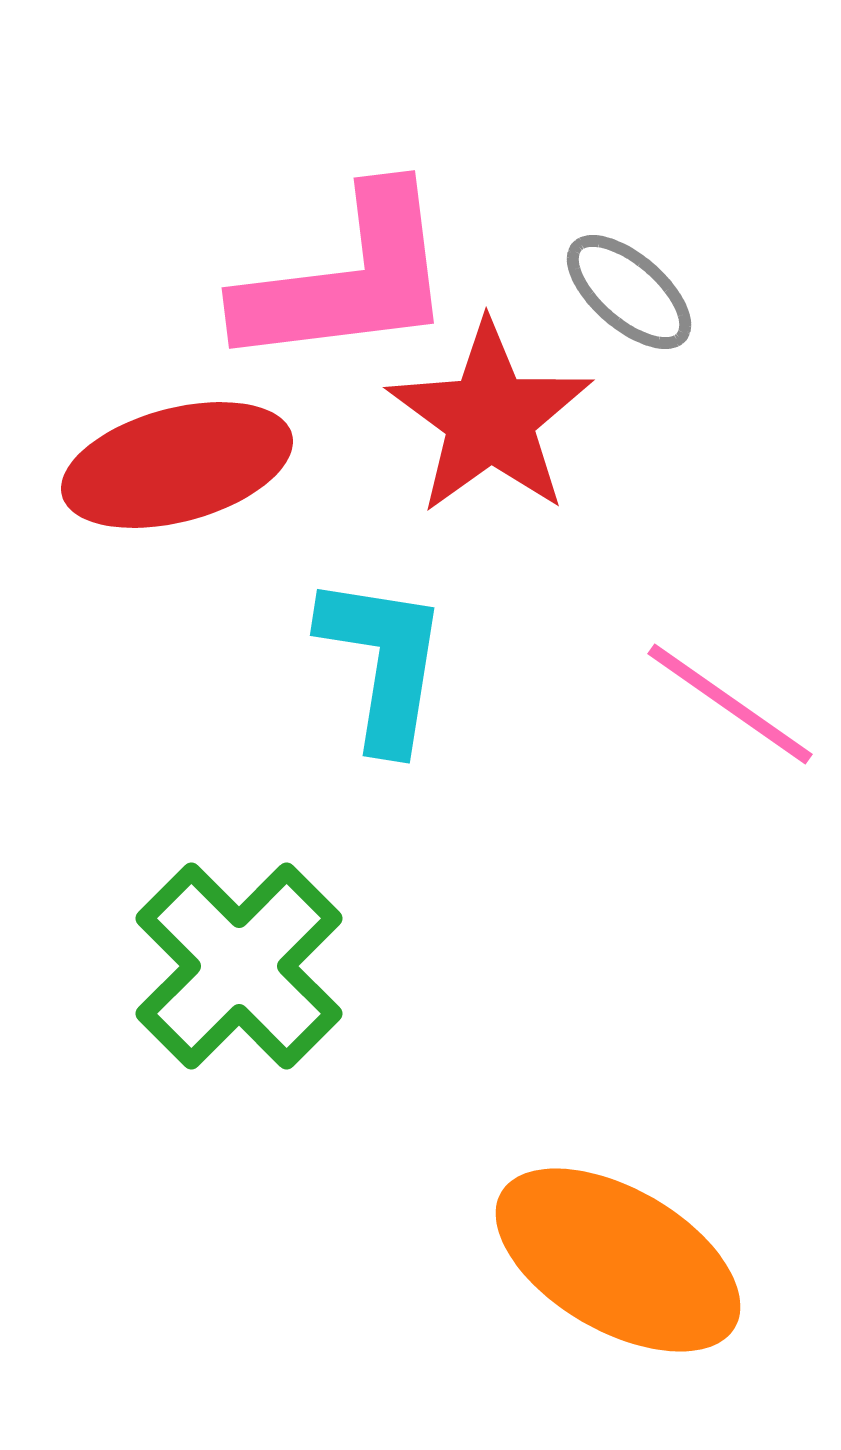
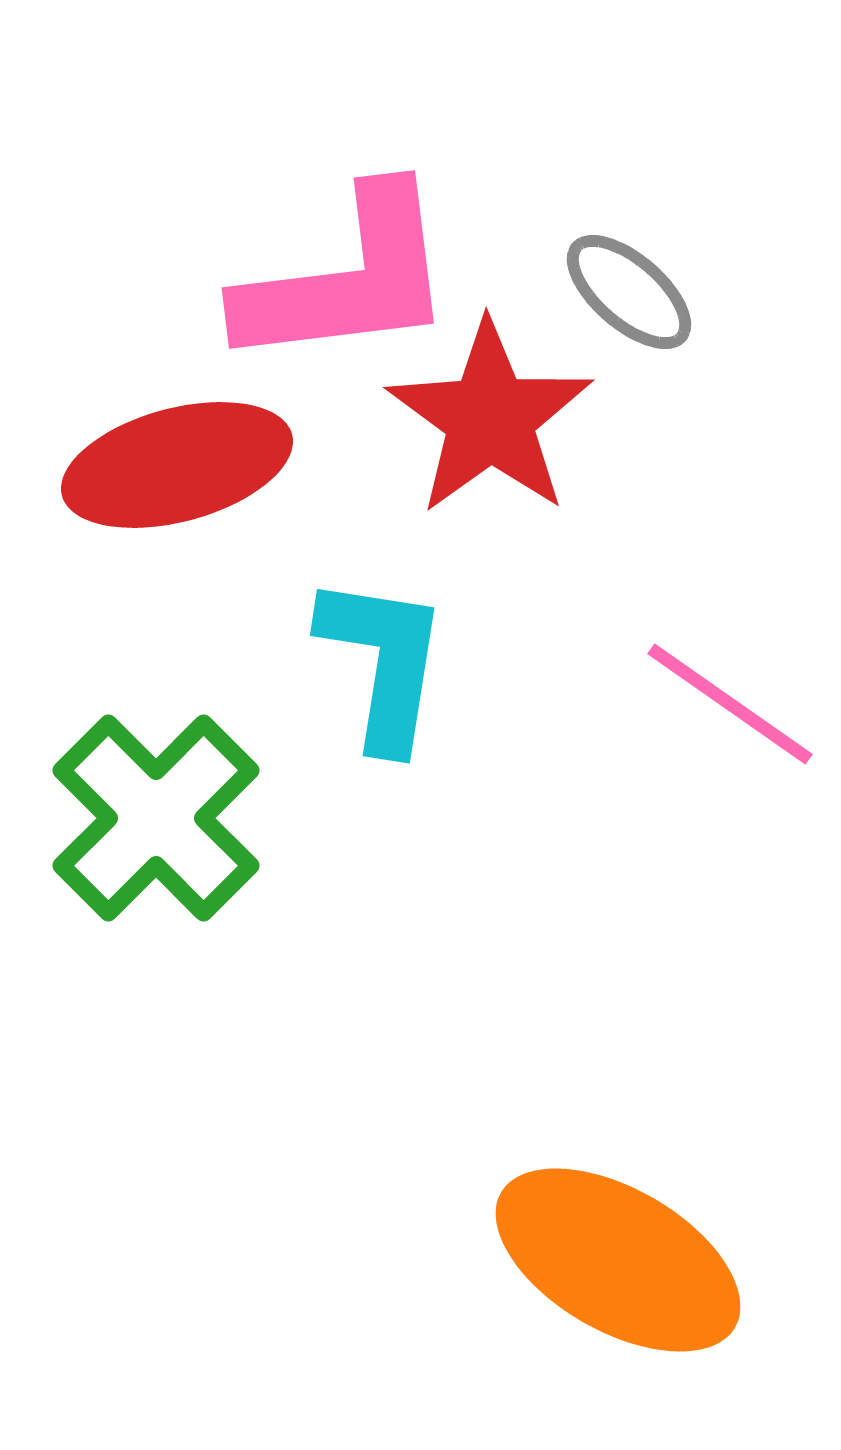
green cross: moved 83 px left, 148 px up
